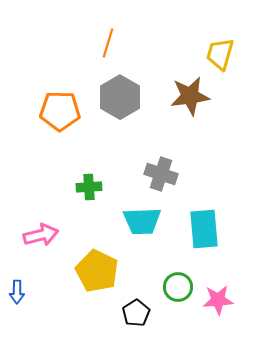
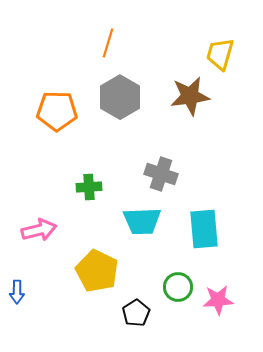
orange pentagon: moved 3 px left
pink arrow: moved 2 px left, 5 px up
